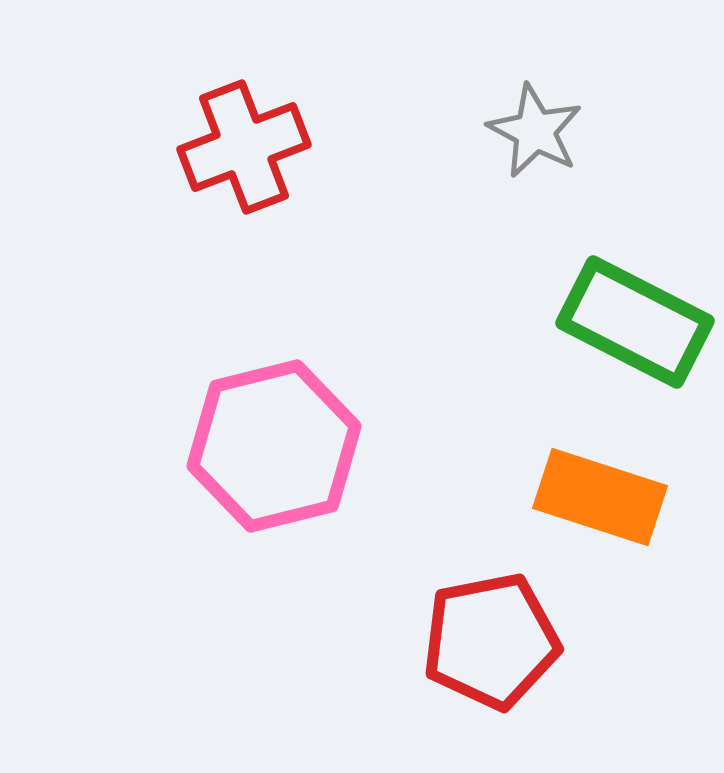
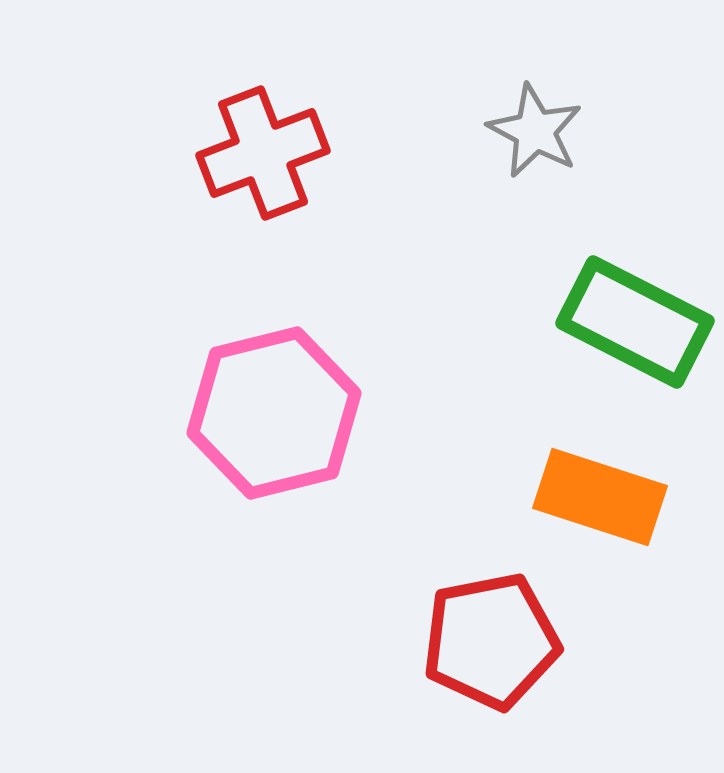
red cross: moved 19 px right, 6 px down
pink hexagon: moved 33 px up
